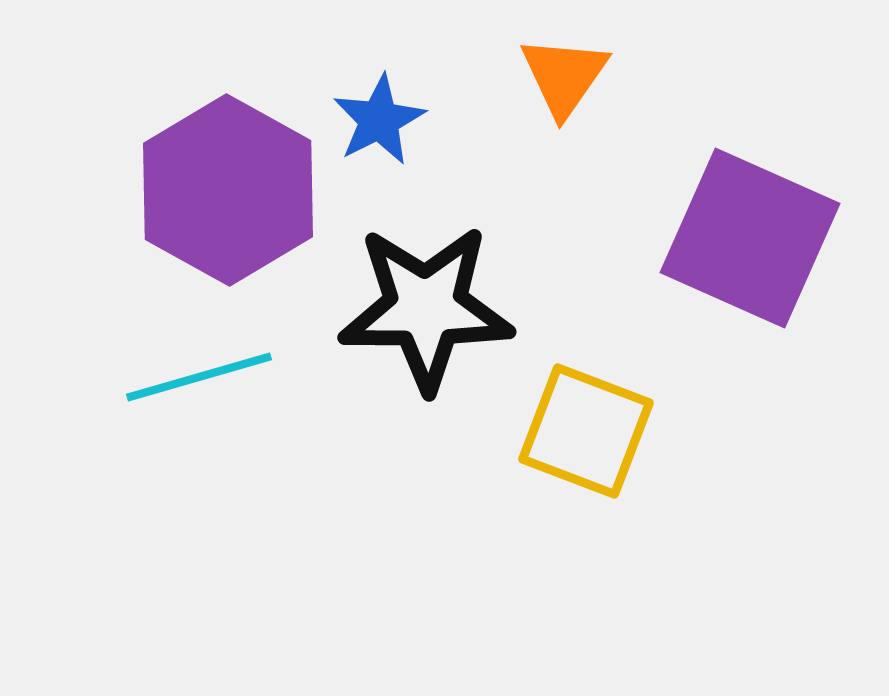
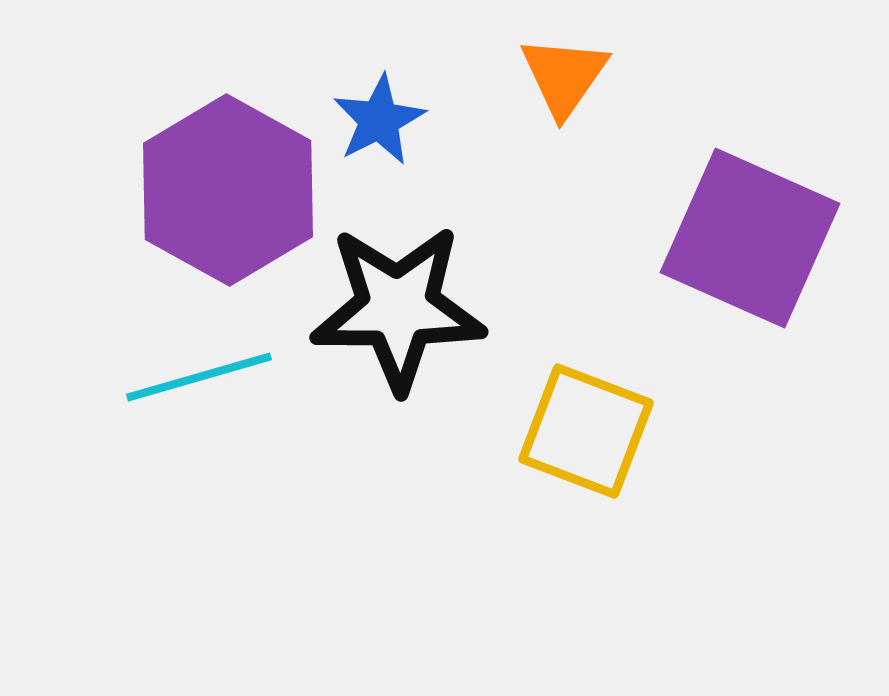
black star: moved 28 px left
